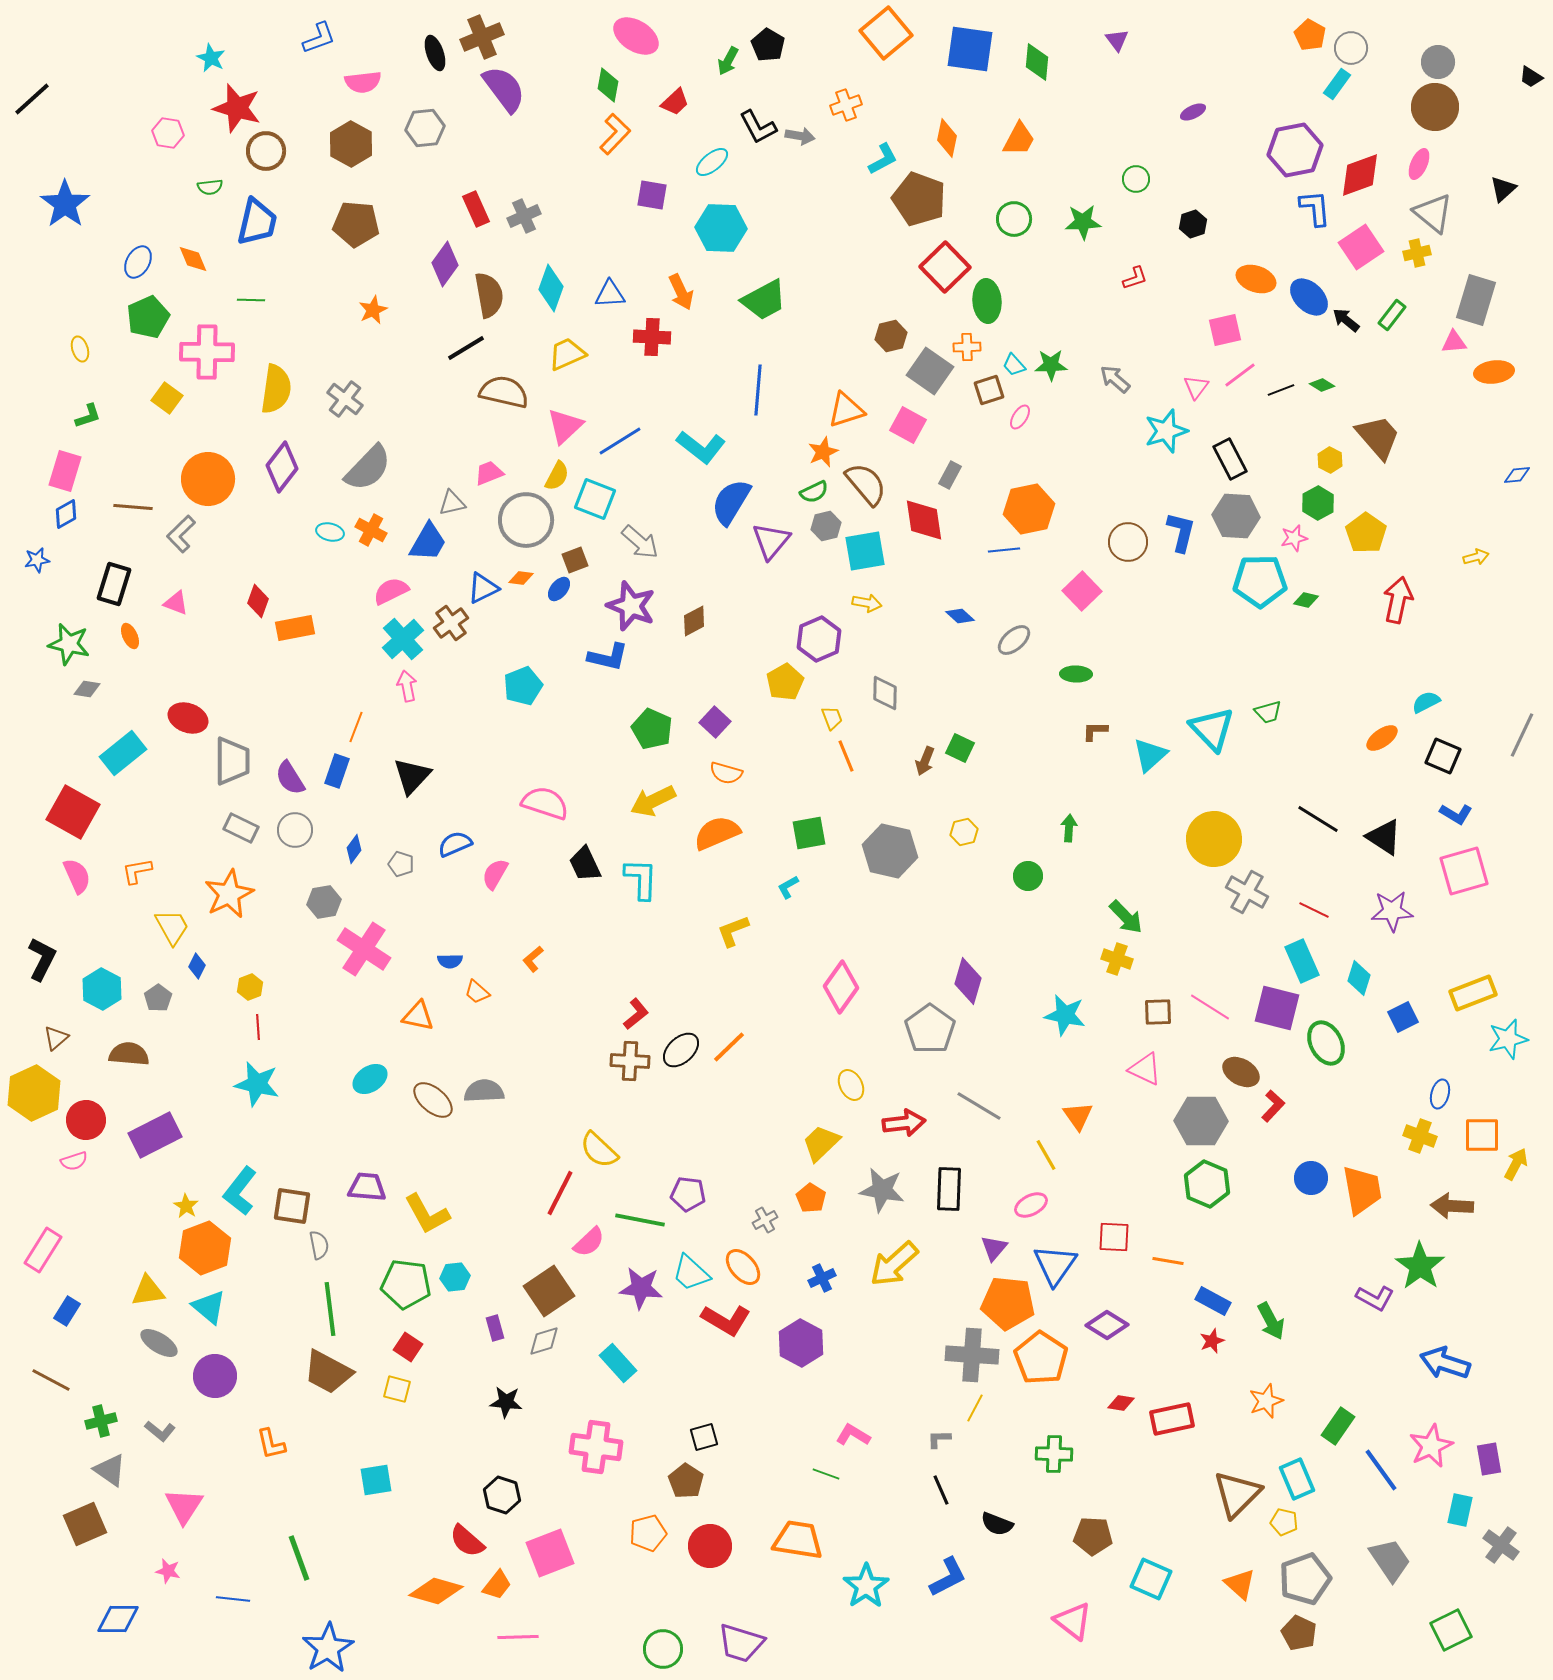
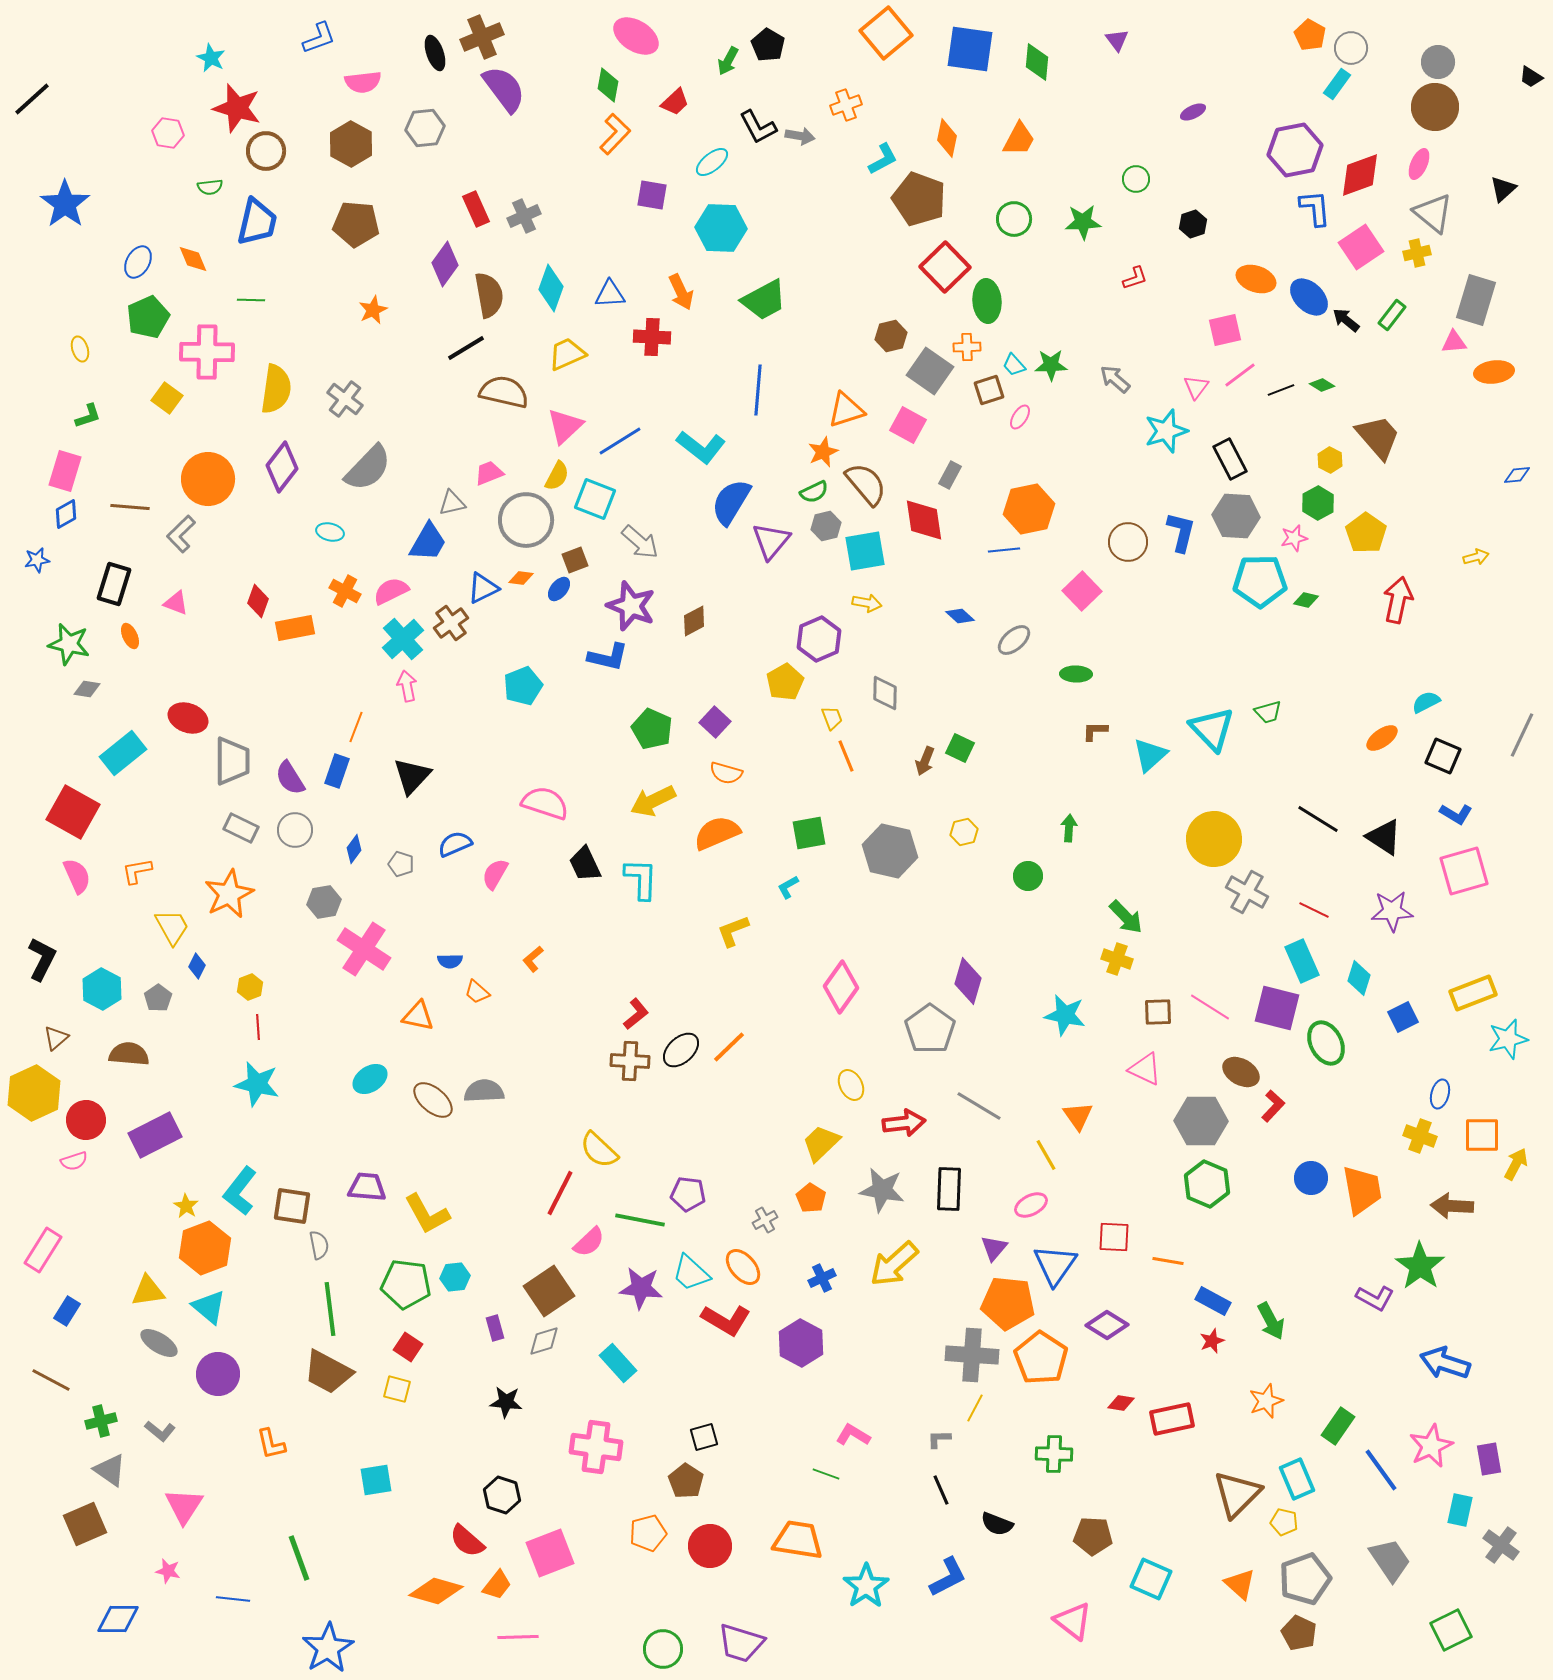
brown line at (133, 507): moved 3 px left
orange cross at (371, 530): moved 26 px left, 61 px down
purple circle at (215, 1376): moved 3 px right, 2 px up
